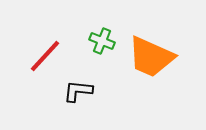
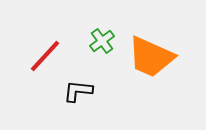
green cross: rotated 30 degrees clockwise
